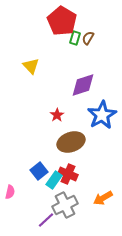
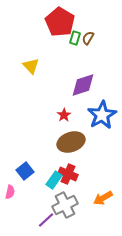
red pentagon: moved 2 px left, 1 px down
red star: moved 7 px right
blue square: moved 14 px left
